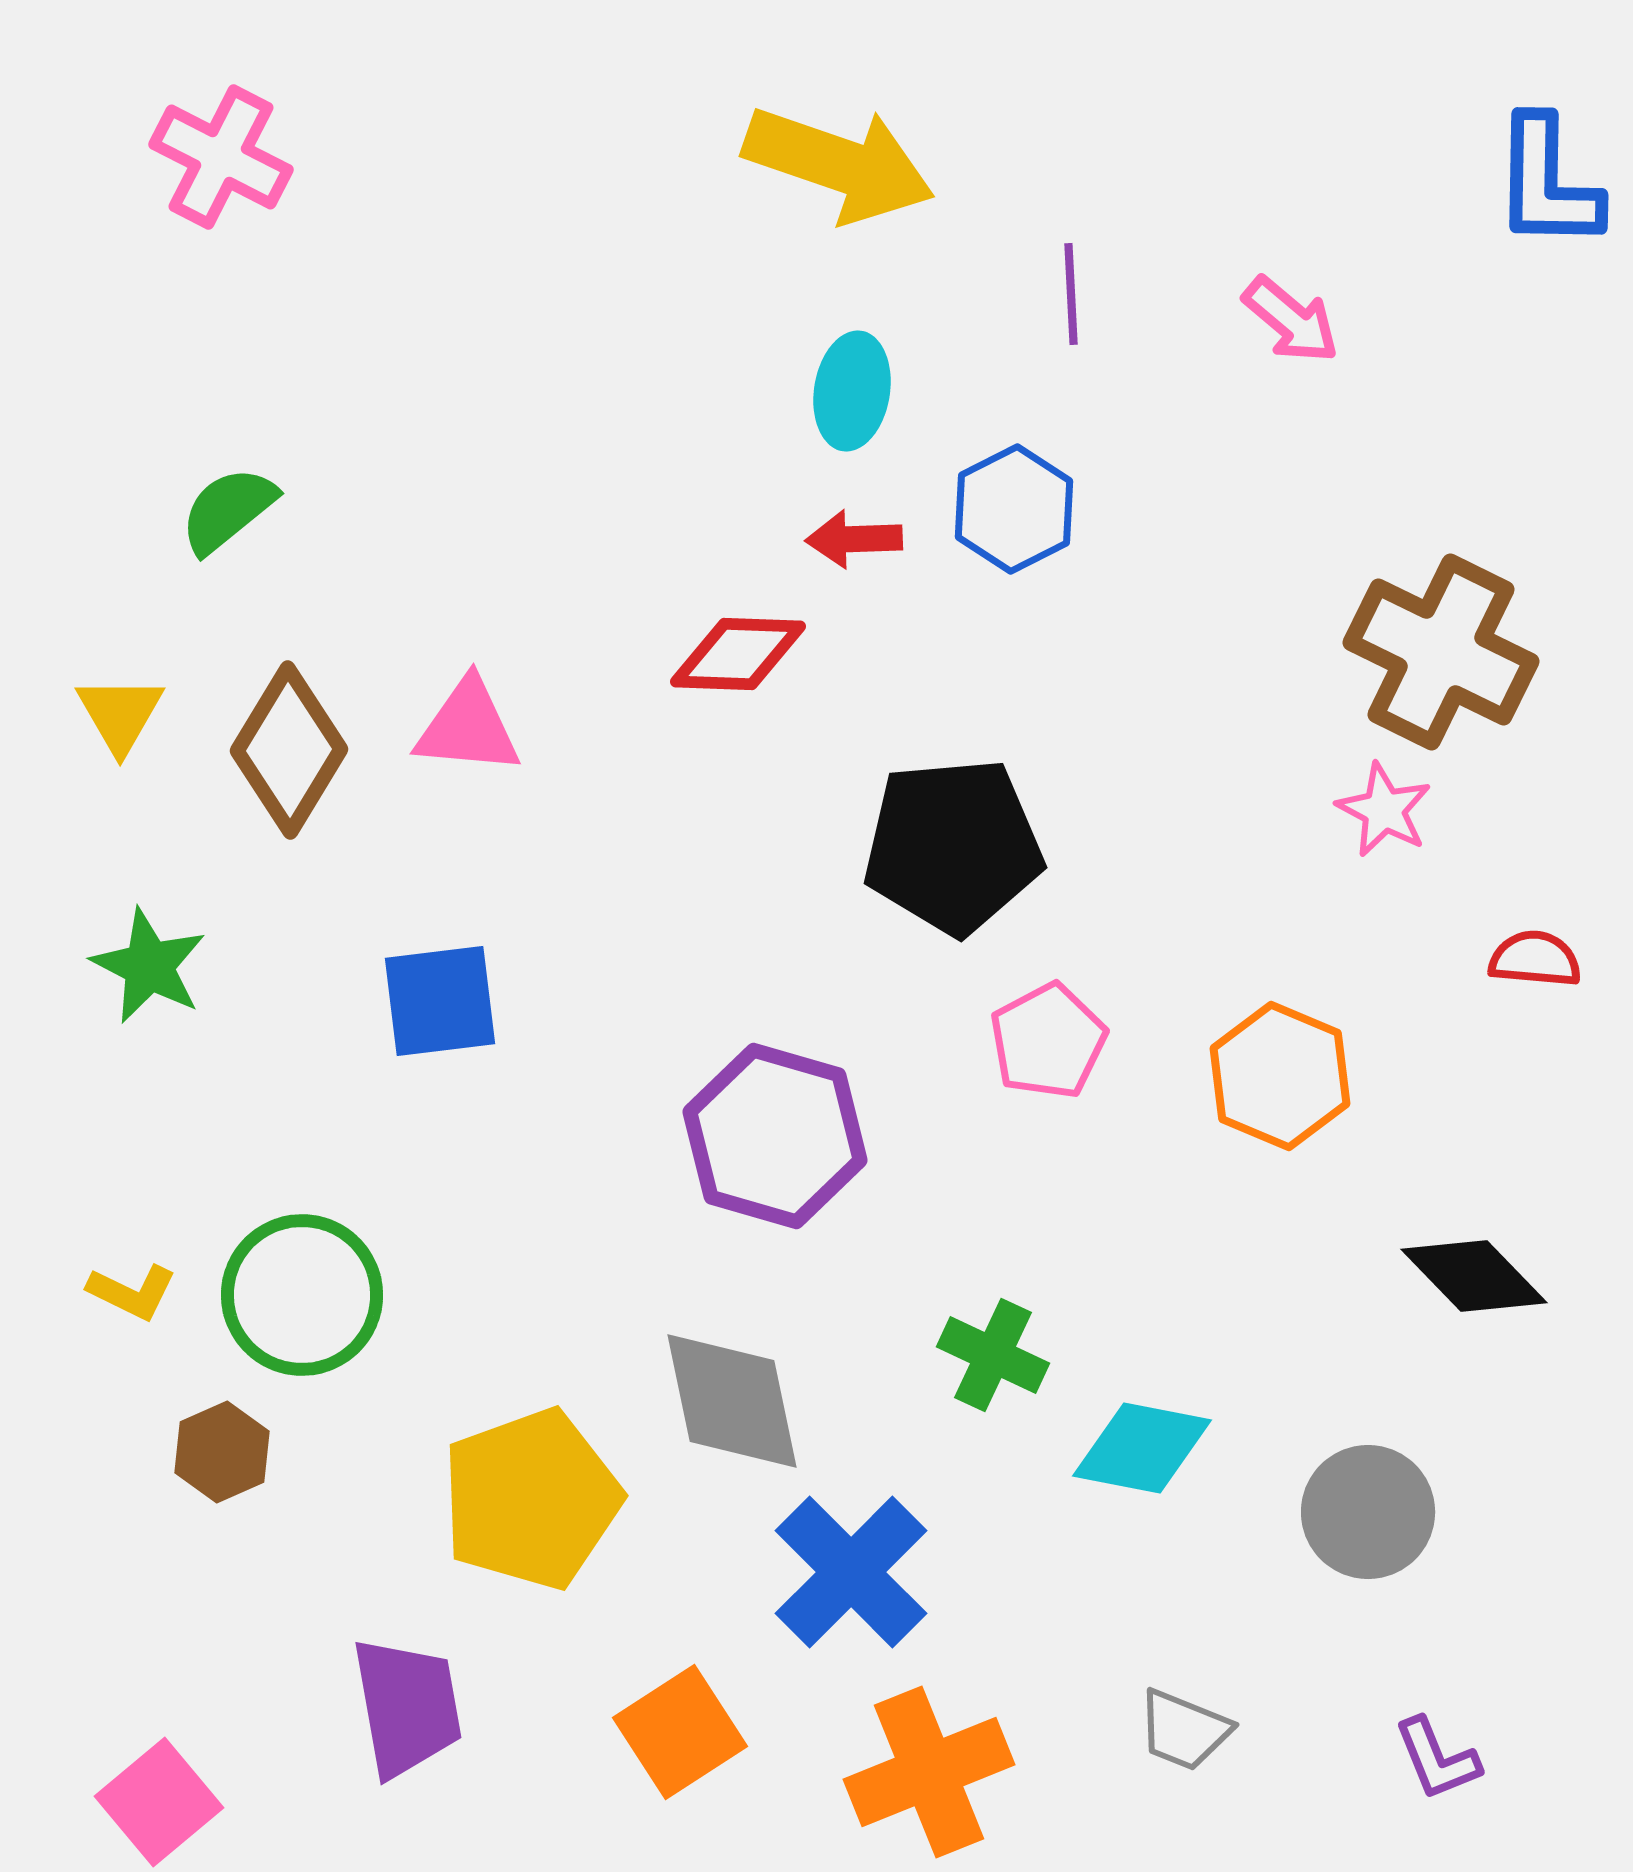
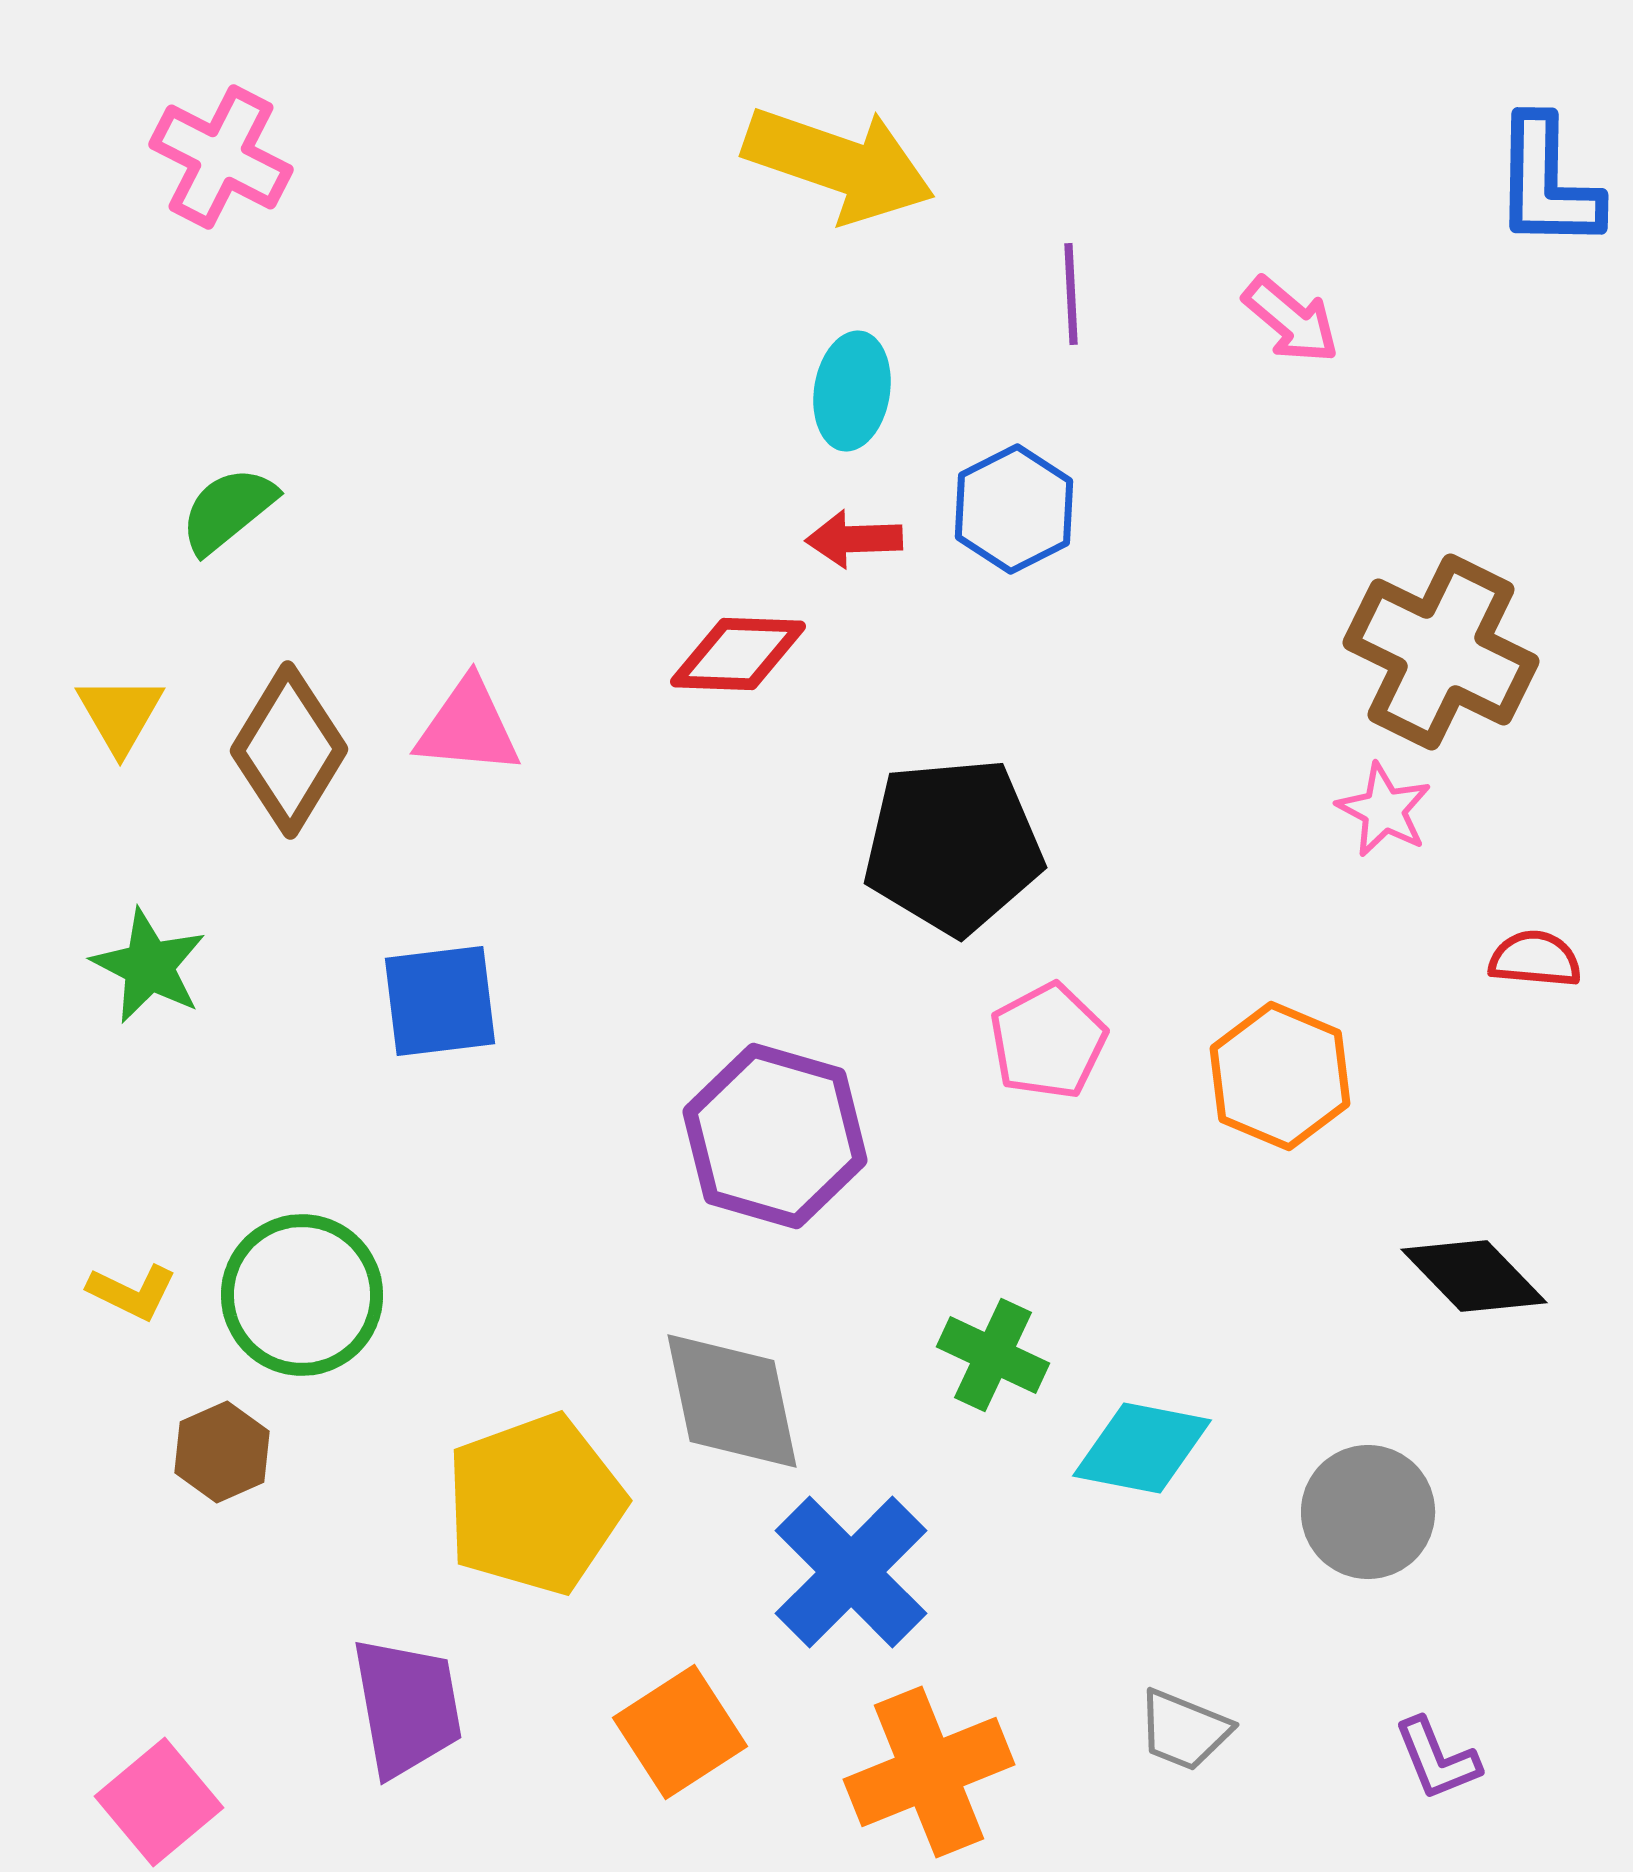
yellow pentagon: moved 4 px right, 5 px down
